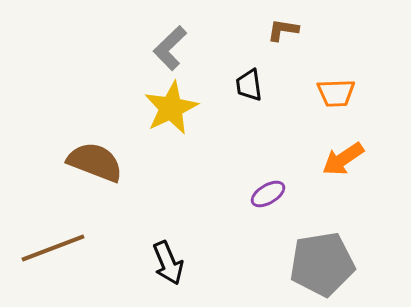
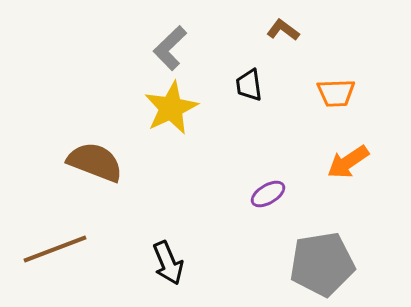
brown L-shape: rotated 28 degrees clockwise
orange arrow: moved 5 px right, 3 px down
brown line: moved 2 px right, 1 px down
